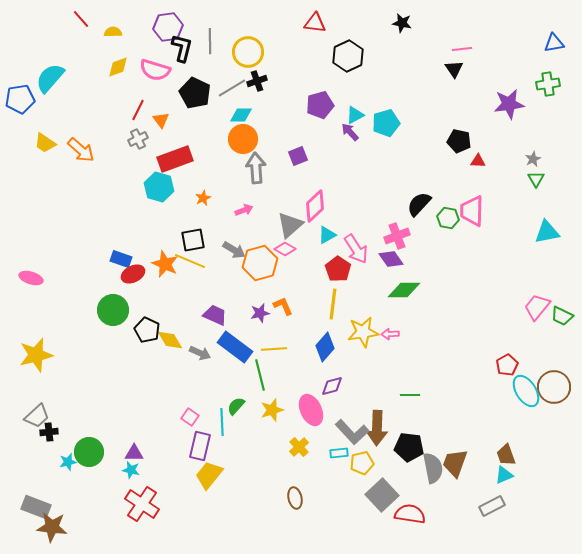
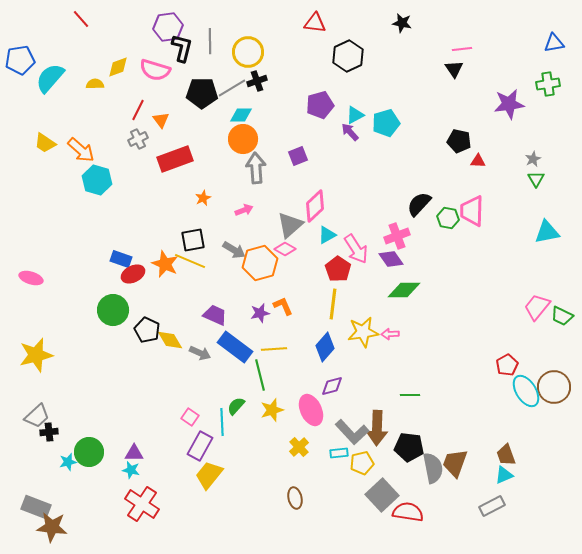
yellow semicircle at (113, 32): moved 18 px left, 52 px down
black pentagon at (195, 93): moved 7 px right; rotated 24 degrees counterclockwise
blue pentagon at (20, 99): moved 39 px up
cyan hexagon at (159, 187): moved 62 px left, 7 px up
purple rectangle at (200, 446): rotated 16 degrees clockwise
red semicircle at (410, 514): moved 2 px left, 2 px up
